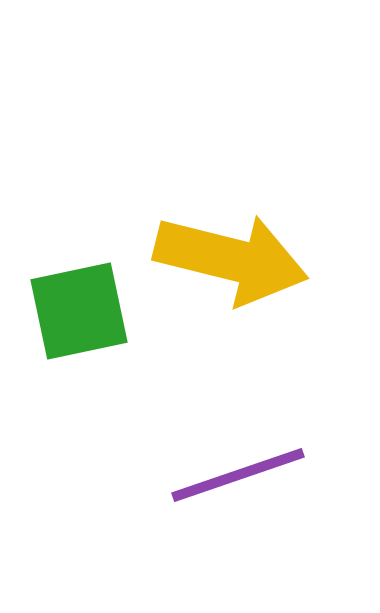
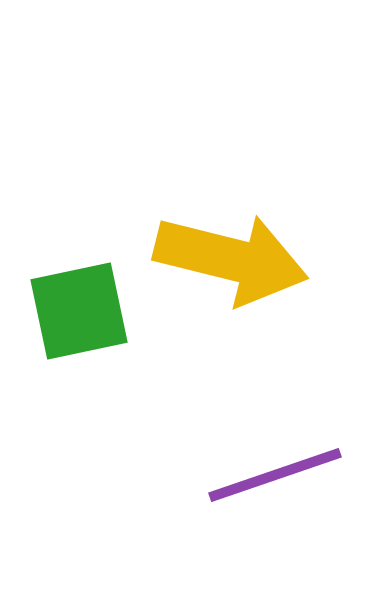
purple line: moved 37 px right
